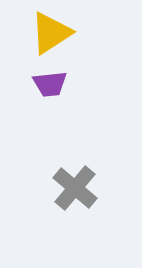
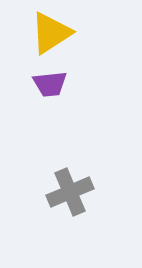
gray cross: moved 5 px left, 4 px down; rotated 27 degrees clockwise
